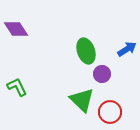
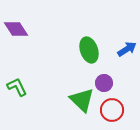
green ellipse: moved 3 px right, 1 px up
purple circle: moved 2 px right, 9 px down
red circle: moved 2 px right, 2 px up
